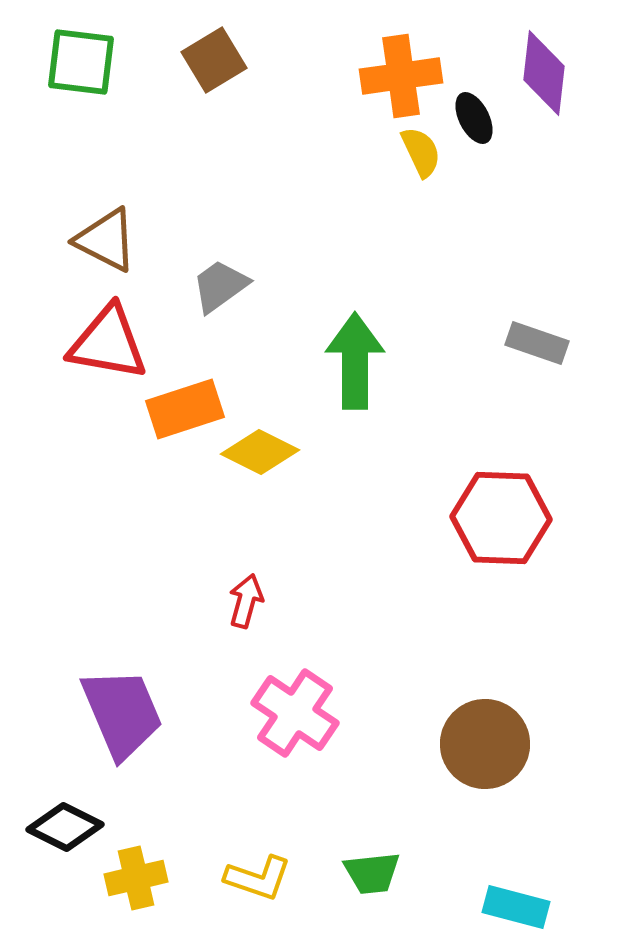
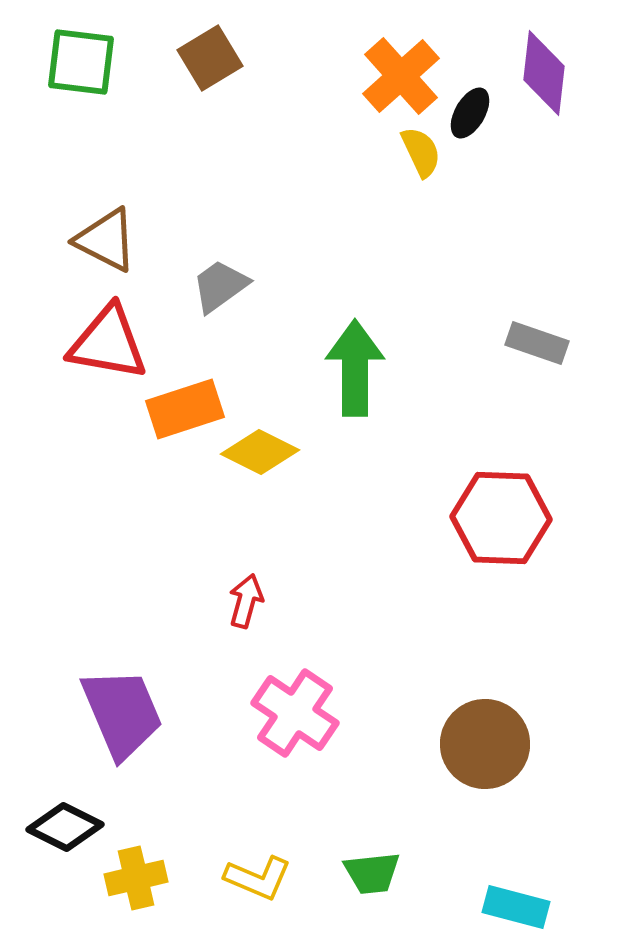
brown square: moved 4 px left, 2 px up
orange cross: rotated 34 degrees counterclockwise
black ellipse: moved 4 px left, 5 px up; rotated 57 degrees clockwise
green arrow: moved 7 px down
yellow L-shape: rotated 4 degrees clockwise
